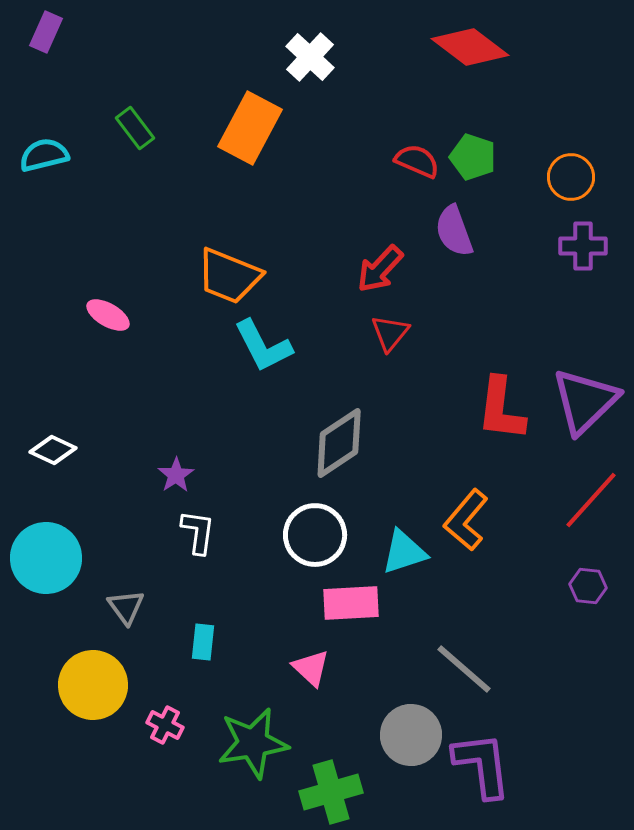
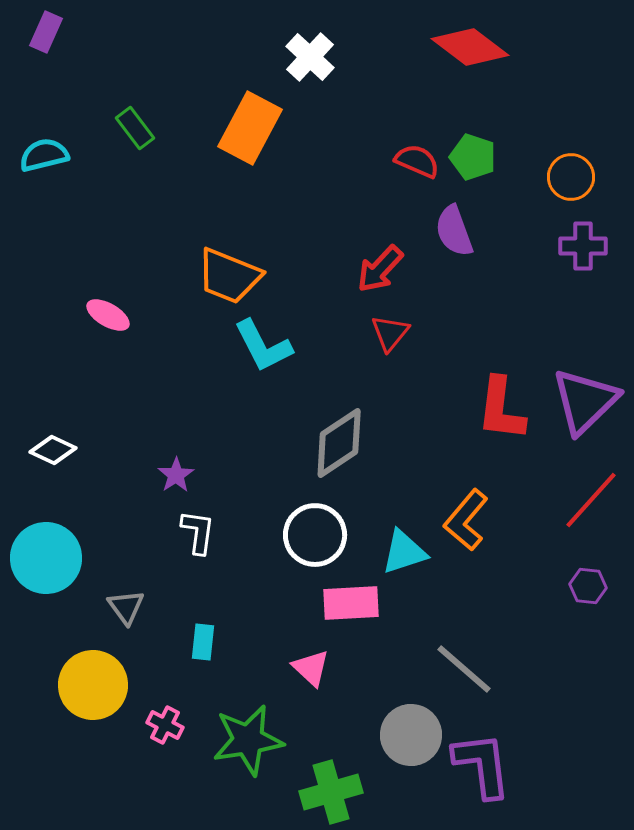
green star: moved 5 px left, 3 px up
